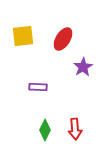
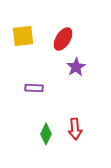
purple star: moved 7 px left
purple rectangle: moved 4 px left, 1 px down
green diamond: moved 1 px right, 4 px down
